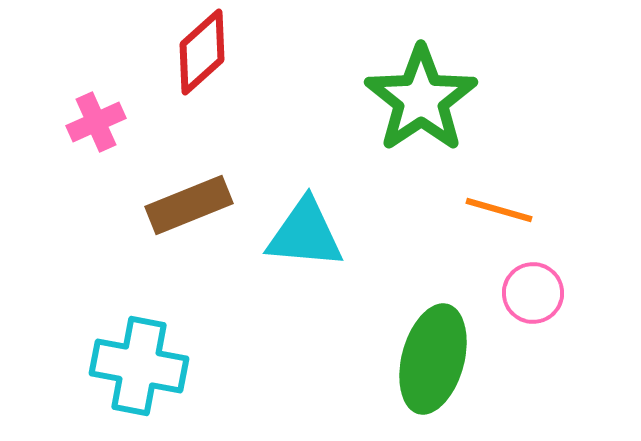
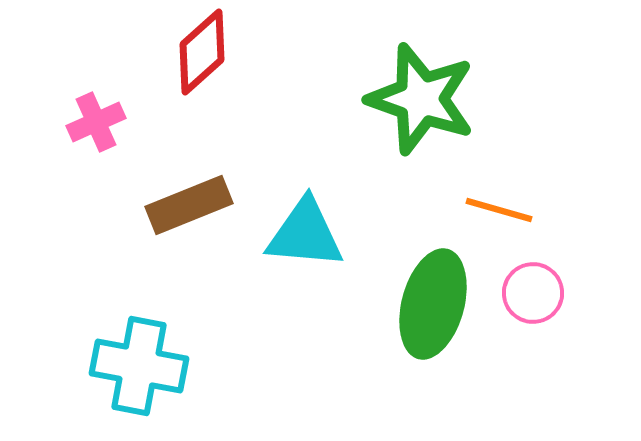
green star: rotated 19 degrees counterclockwise
green ellipse: moved 55 px up
